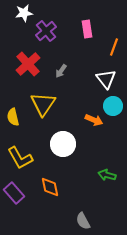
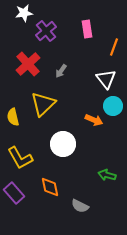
yellow triangle: rotated 12 degrees clockwise
gray semicircle: moved 3 px left, 15 px up; rotated 36 degrees counterclockwise
